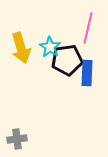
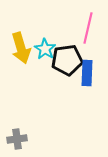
cyan star: moved 5 px left, 2 px down
